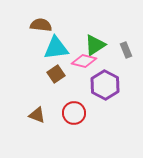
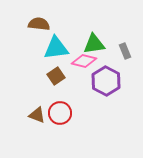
brown semicircle: moved 2 px left, 1 px up
green triangle: moved 1 px left, 1 px up; rotated 25 degrees clockwise
gray rectangle: moved 1 px left, 1 px down
brown square: moved 2 px down
purple hexagon: moved 1 px right, 4 px up
red circle: moved 14 px left
